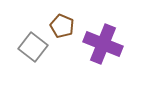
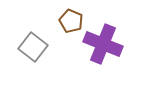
brown pentagon: moved 9 px right, 5 px up
